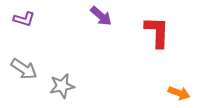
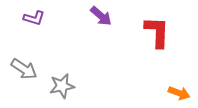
purple L-shape: moved 10 px right, 1 px up
